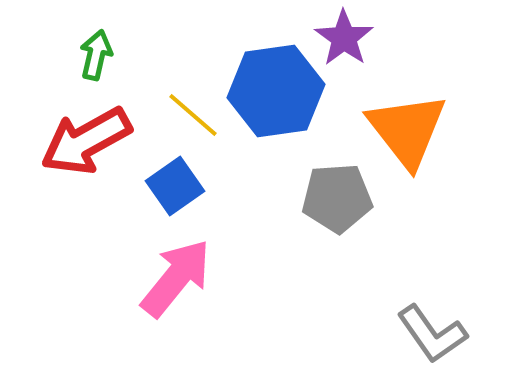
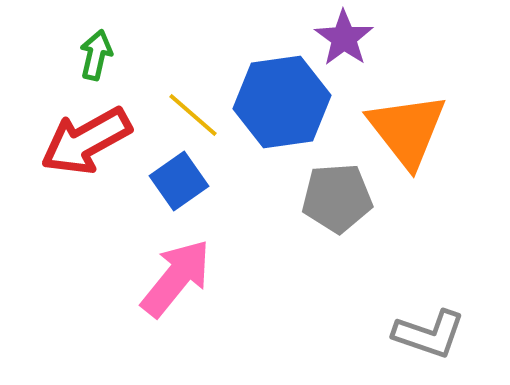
blue hexagon: moved 6 px right, 11 px down
blue square: moved 4 px right, 5 px up
gray L-shape: moved 3 px left; rotated 36 degrees counterclockwise
